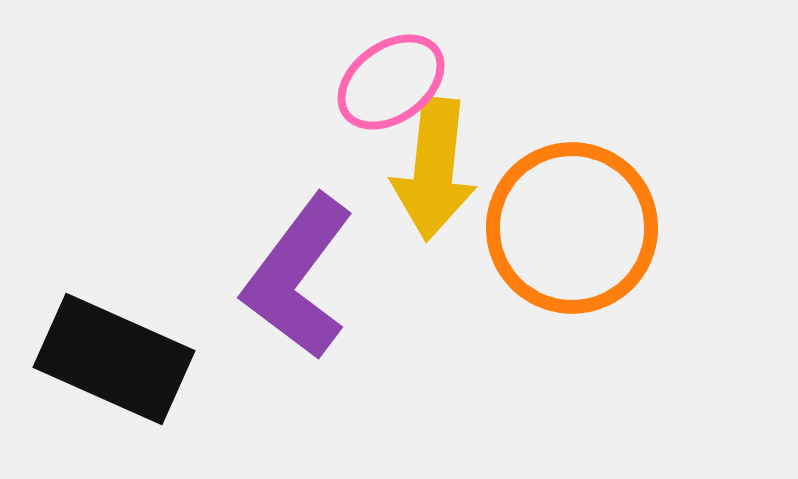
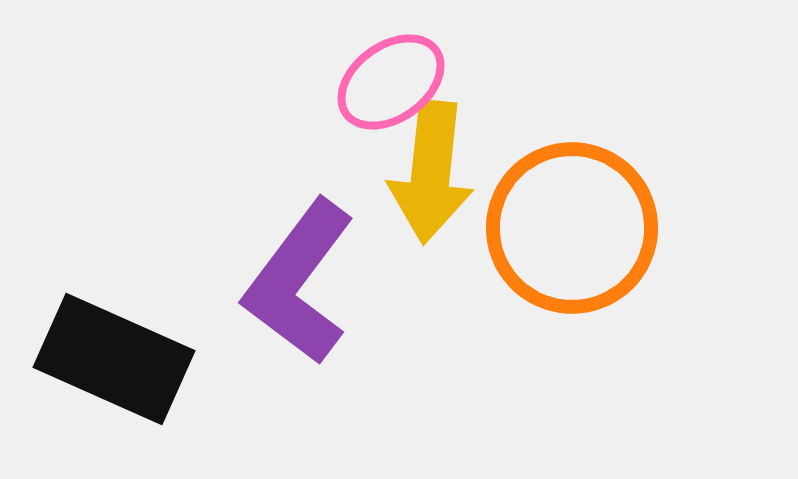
yellow arrow: moved 3 px left, 3 px down
purple L-shape: moved 1 px right, 5 px down
